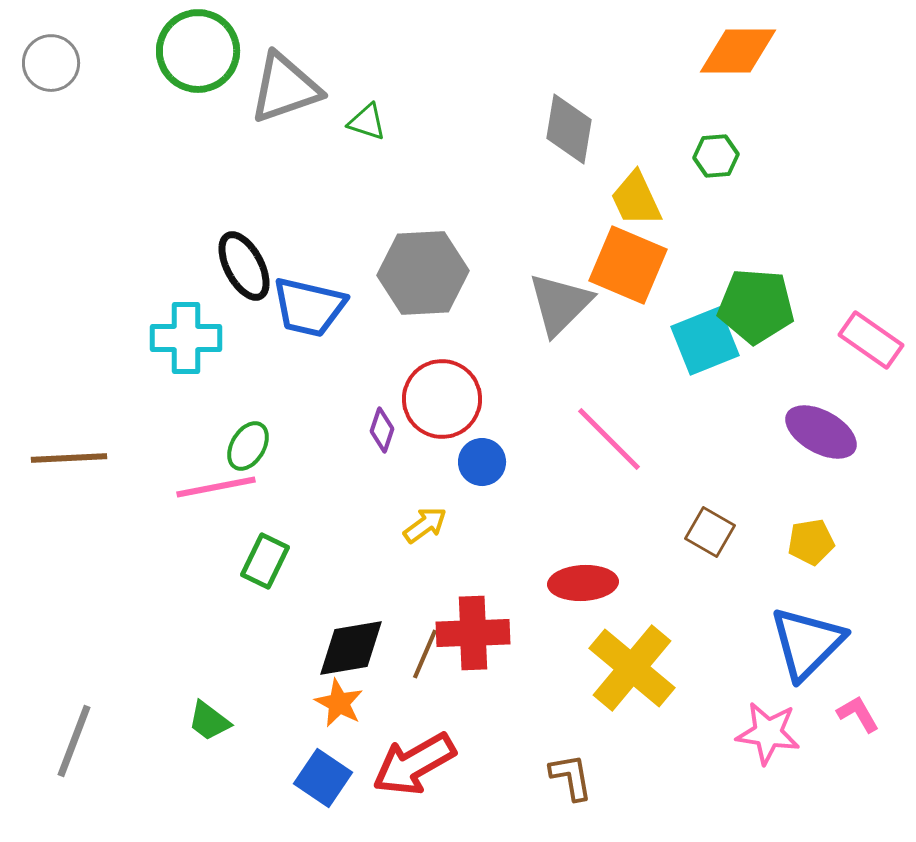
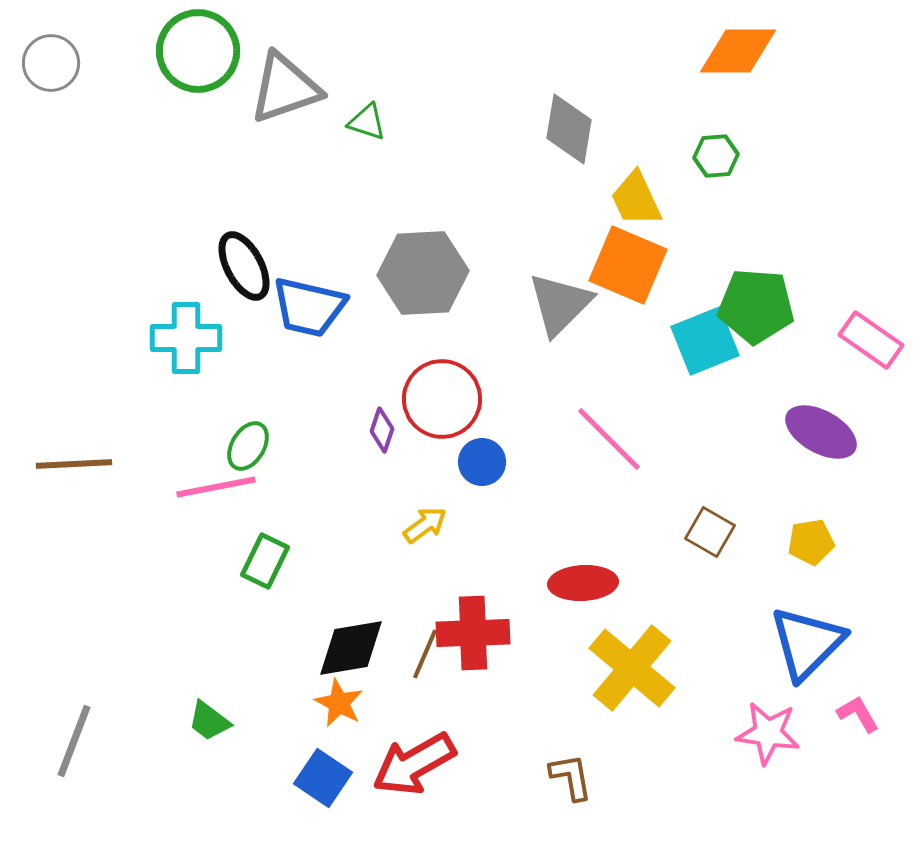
brown line at (69, 458): moved 5 px right, 6 px down
